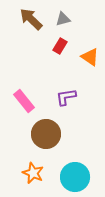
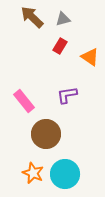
brown arrow: moved 1 px right, 2 px up
purple L-shape: moved 1 px right, 2 px up
cyan circle: moved 10 px left, 3 px up
